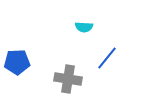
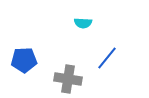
cyan semicircle: moved 1 px left, 4 px up
blue pentagon: moved 7 px right, 2 px up
